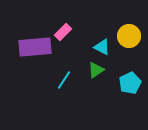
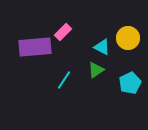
yellow circle: moved 1 px left, 2 px down
